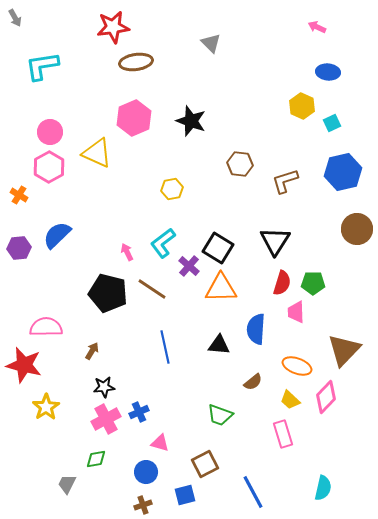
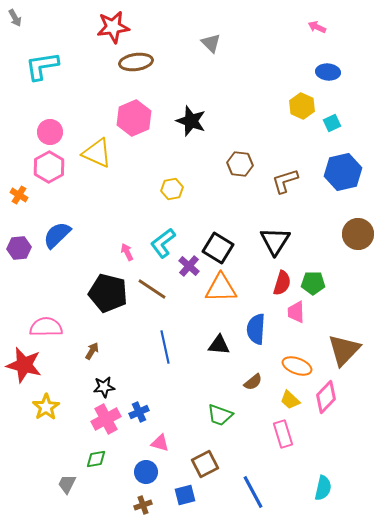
brown circle at (357, 229): moved 1 px right, 5 px down
